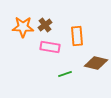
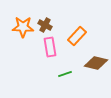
brown cross: rotated 24 degrees counterclockwise
orange rectangle: rotated 48 degrees clockwise
pink rectangle: rotated 72 degrees clockwise
